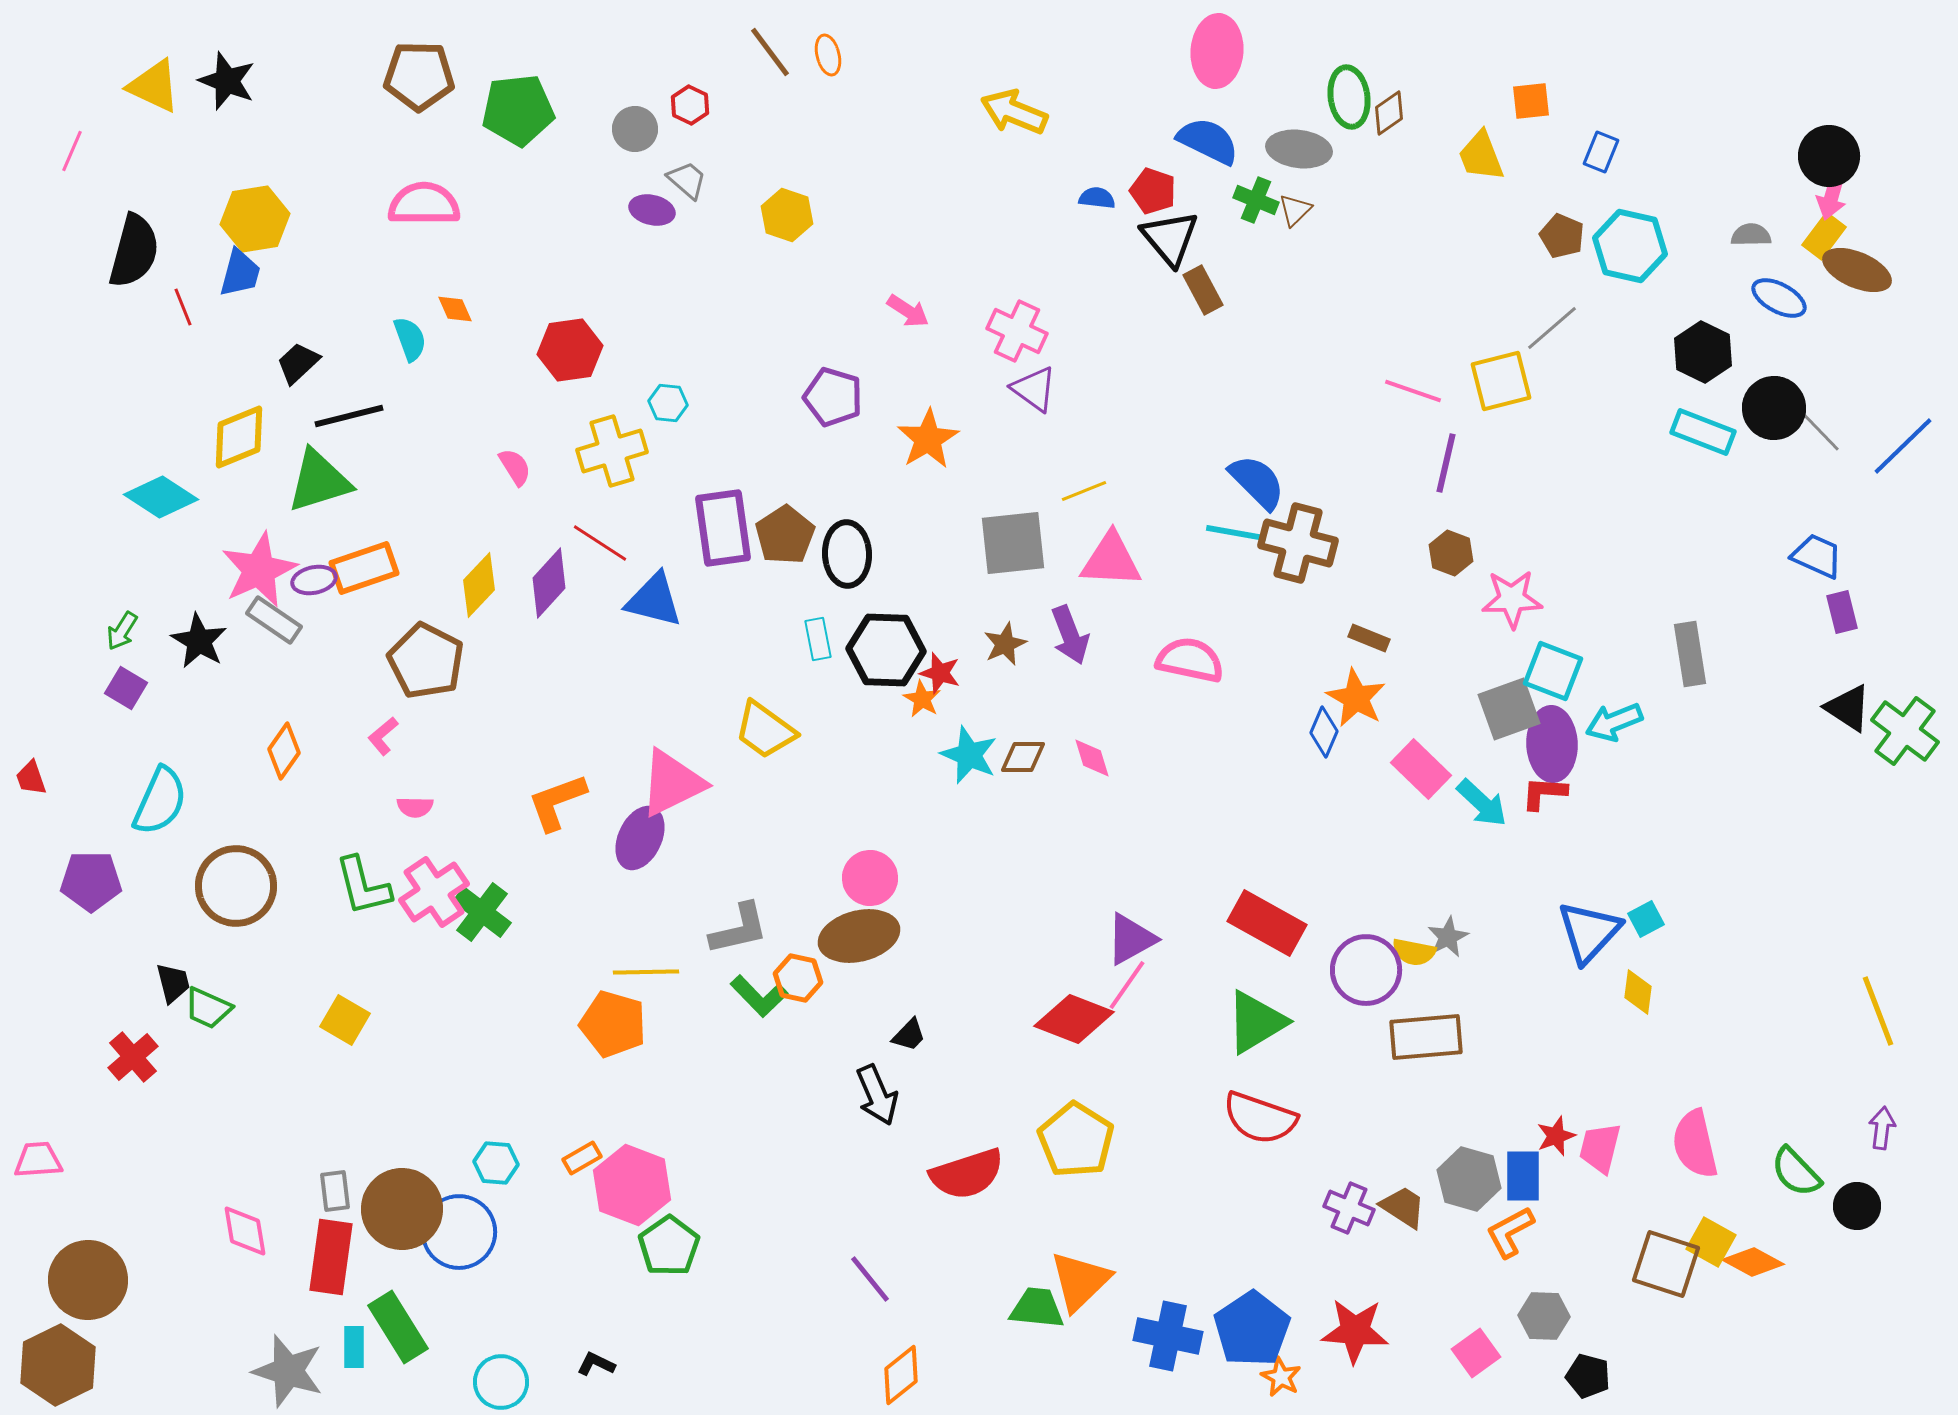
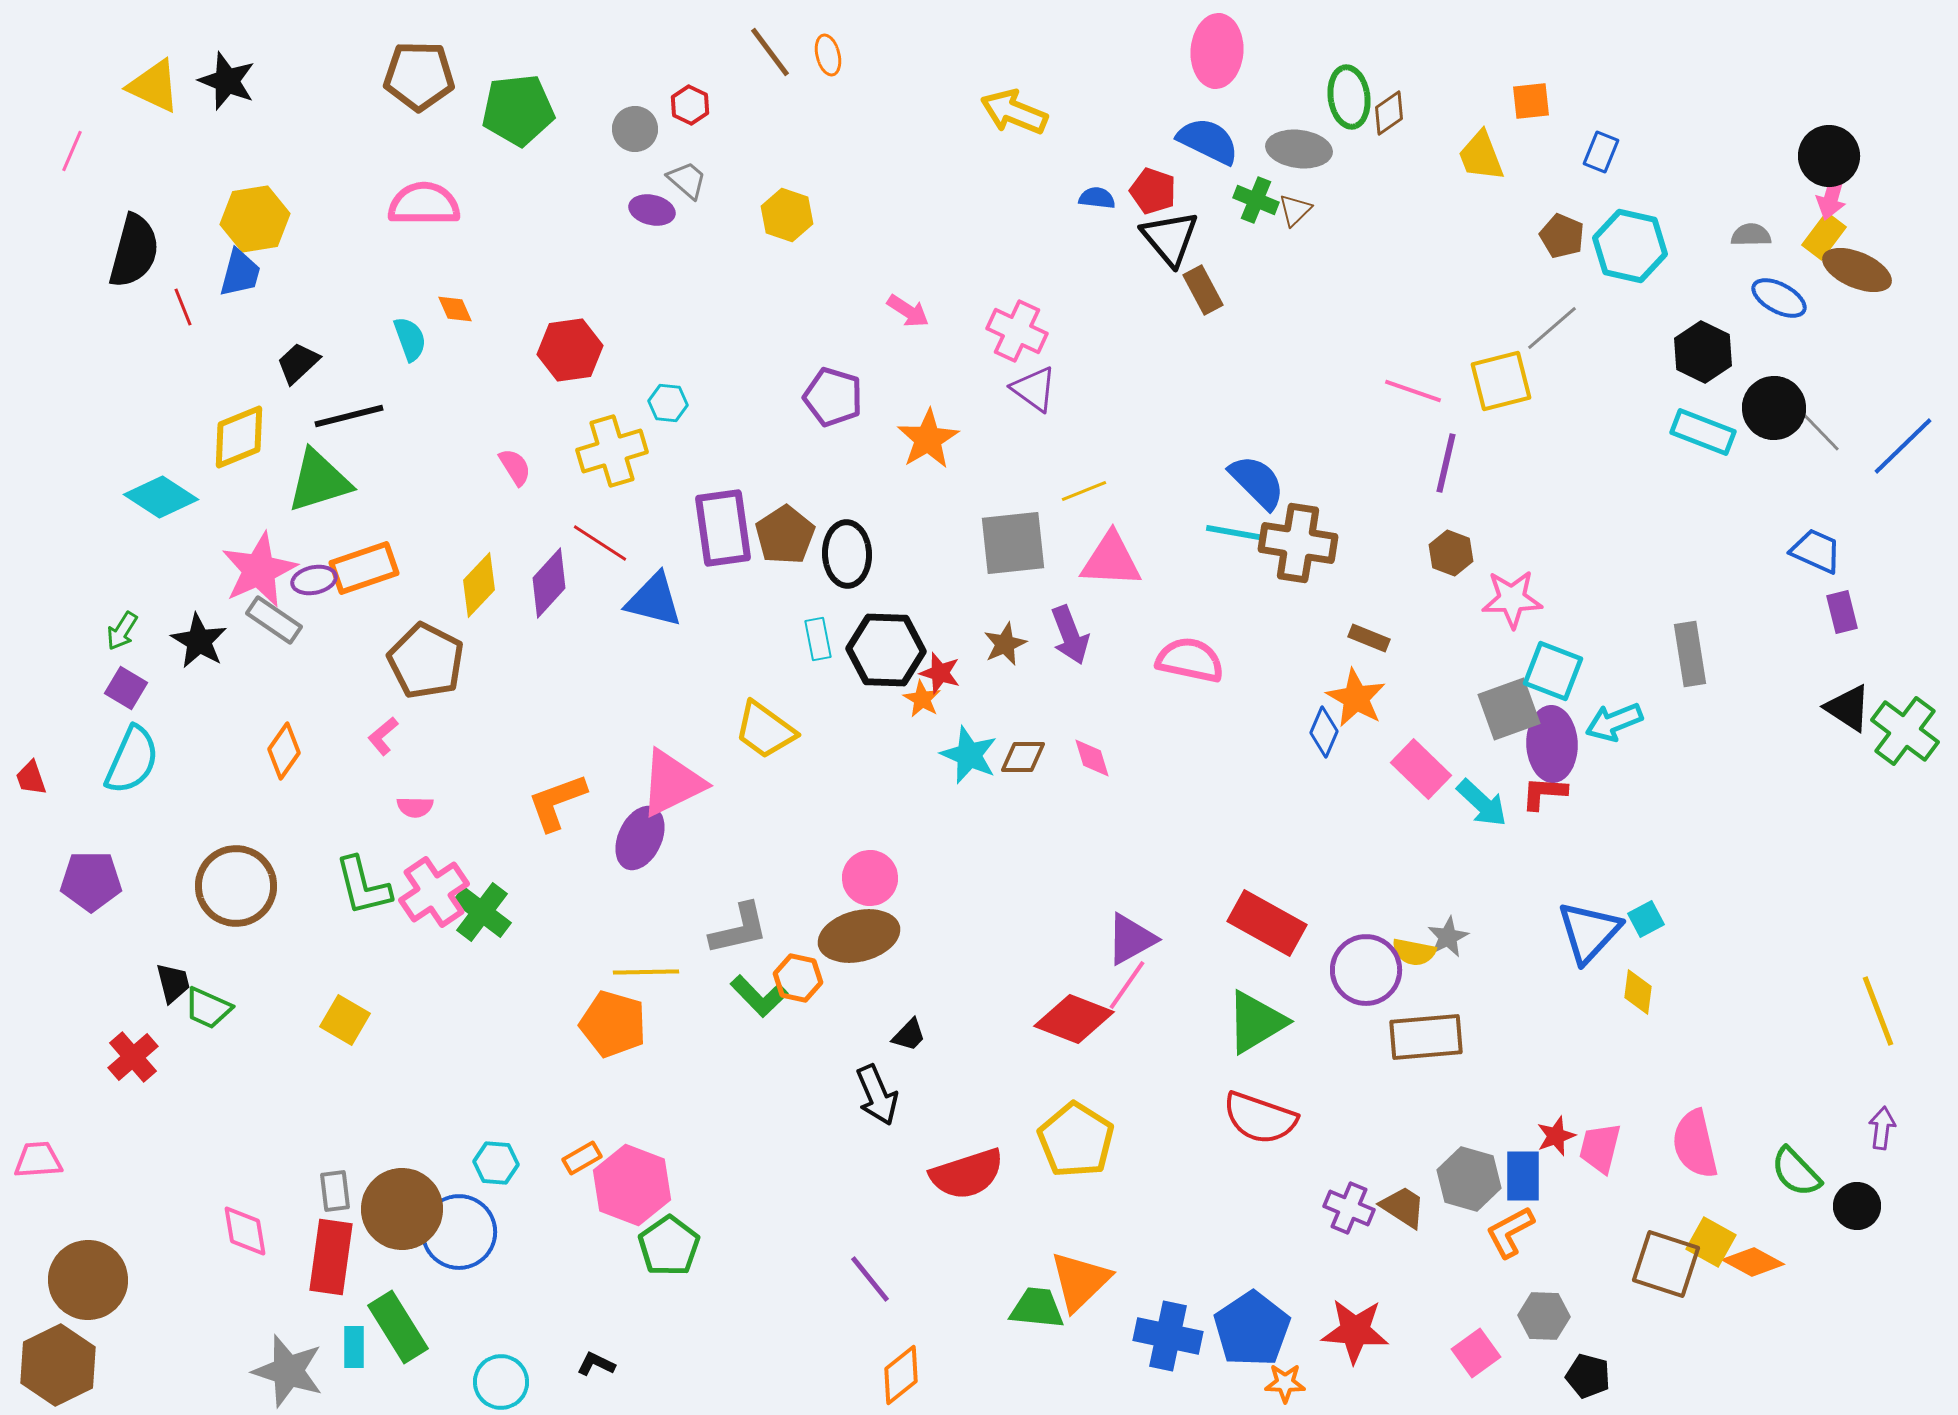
brown cross at (1298, 543): rotated 6 degrees counterclockwise
blue trapezoid at (1817, 556): moved 1 px left, 5 px up
cyan semicircle at (160, 801): moved 28 px left, 41 px up
orange star at (1281, 1377): moved 4 px right, 6 px down; rotated 27 degrees counterclockwise
